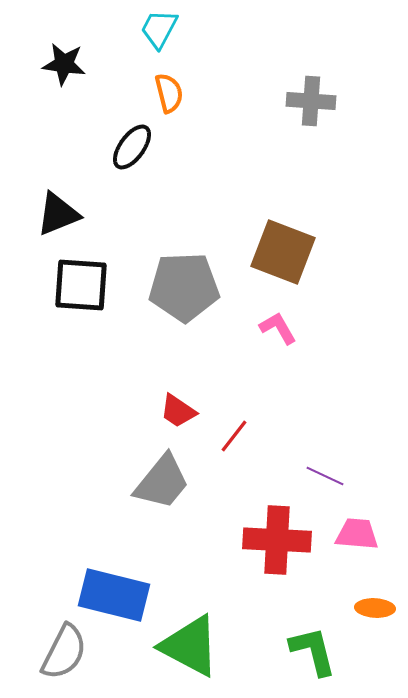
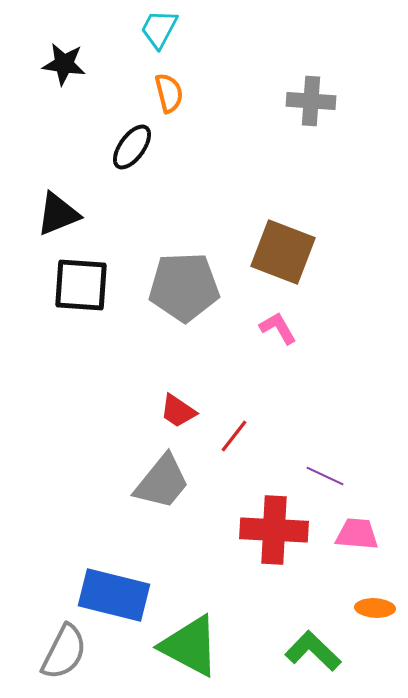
red cross: moved 3 px left, 10 px up
green L-shape: rotated 32 degrees counterclockwise
